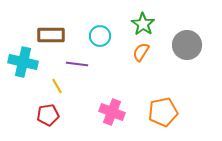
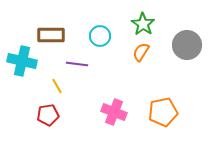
cyan cross: moved 1 px left, 1 px up
pink cross: moved 2 px right
